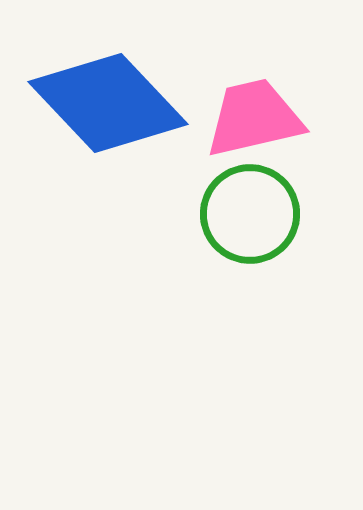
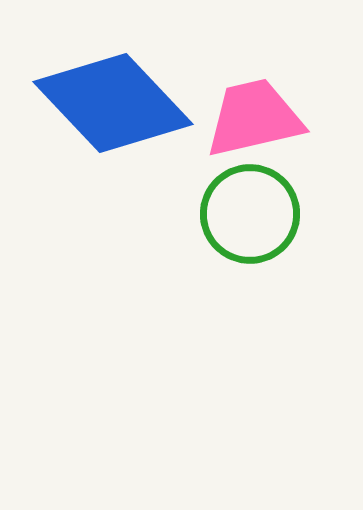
blue diamond: moved 5 px right
